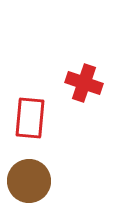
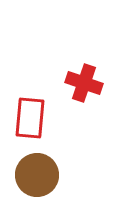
brown circle: moved 8 px right, 6 px up
